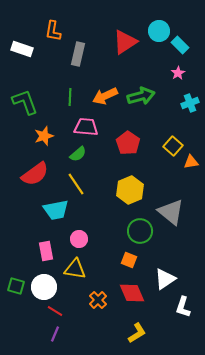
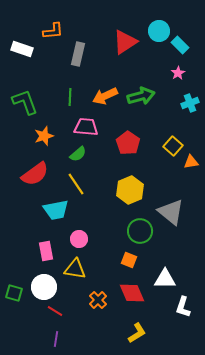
orange L-shape: rotated 105 degrees counterclockwise
white triangle: rotated 35 degrees clockwise
green square: moved 2 px left, 7 px down
purple line: moved 1 px right, 5 px down; rotated 14 degrees counterclockwise
